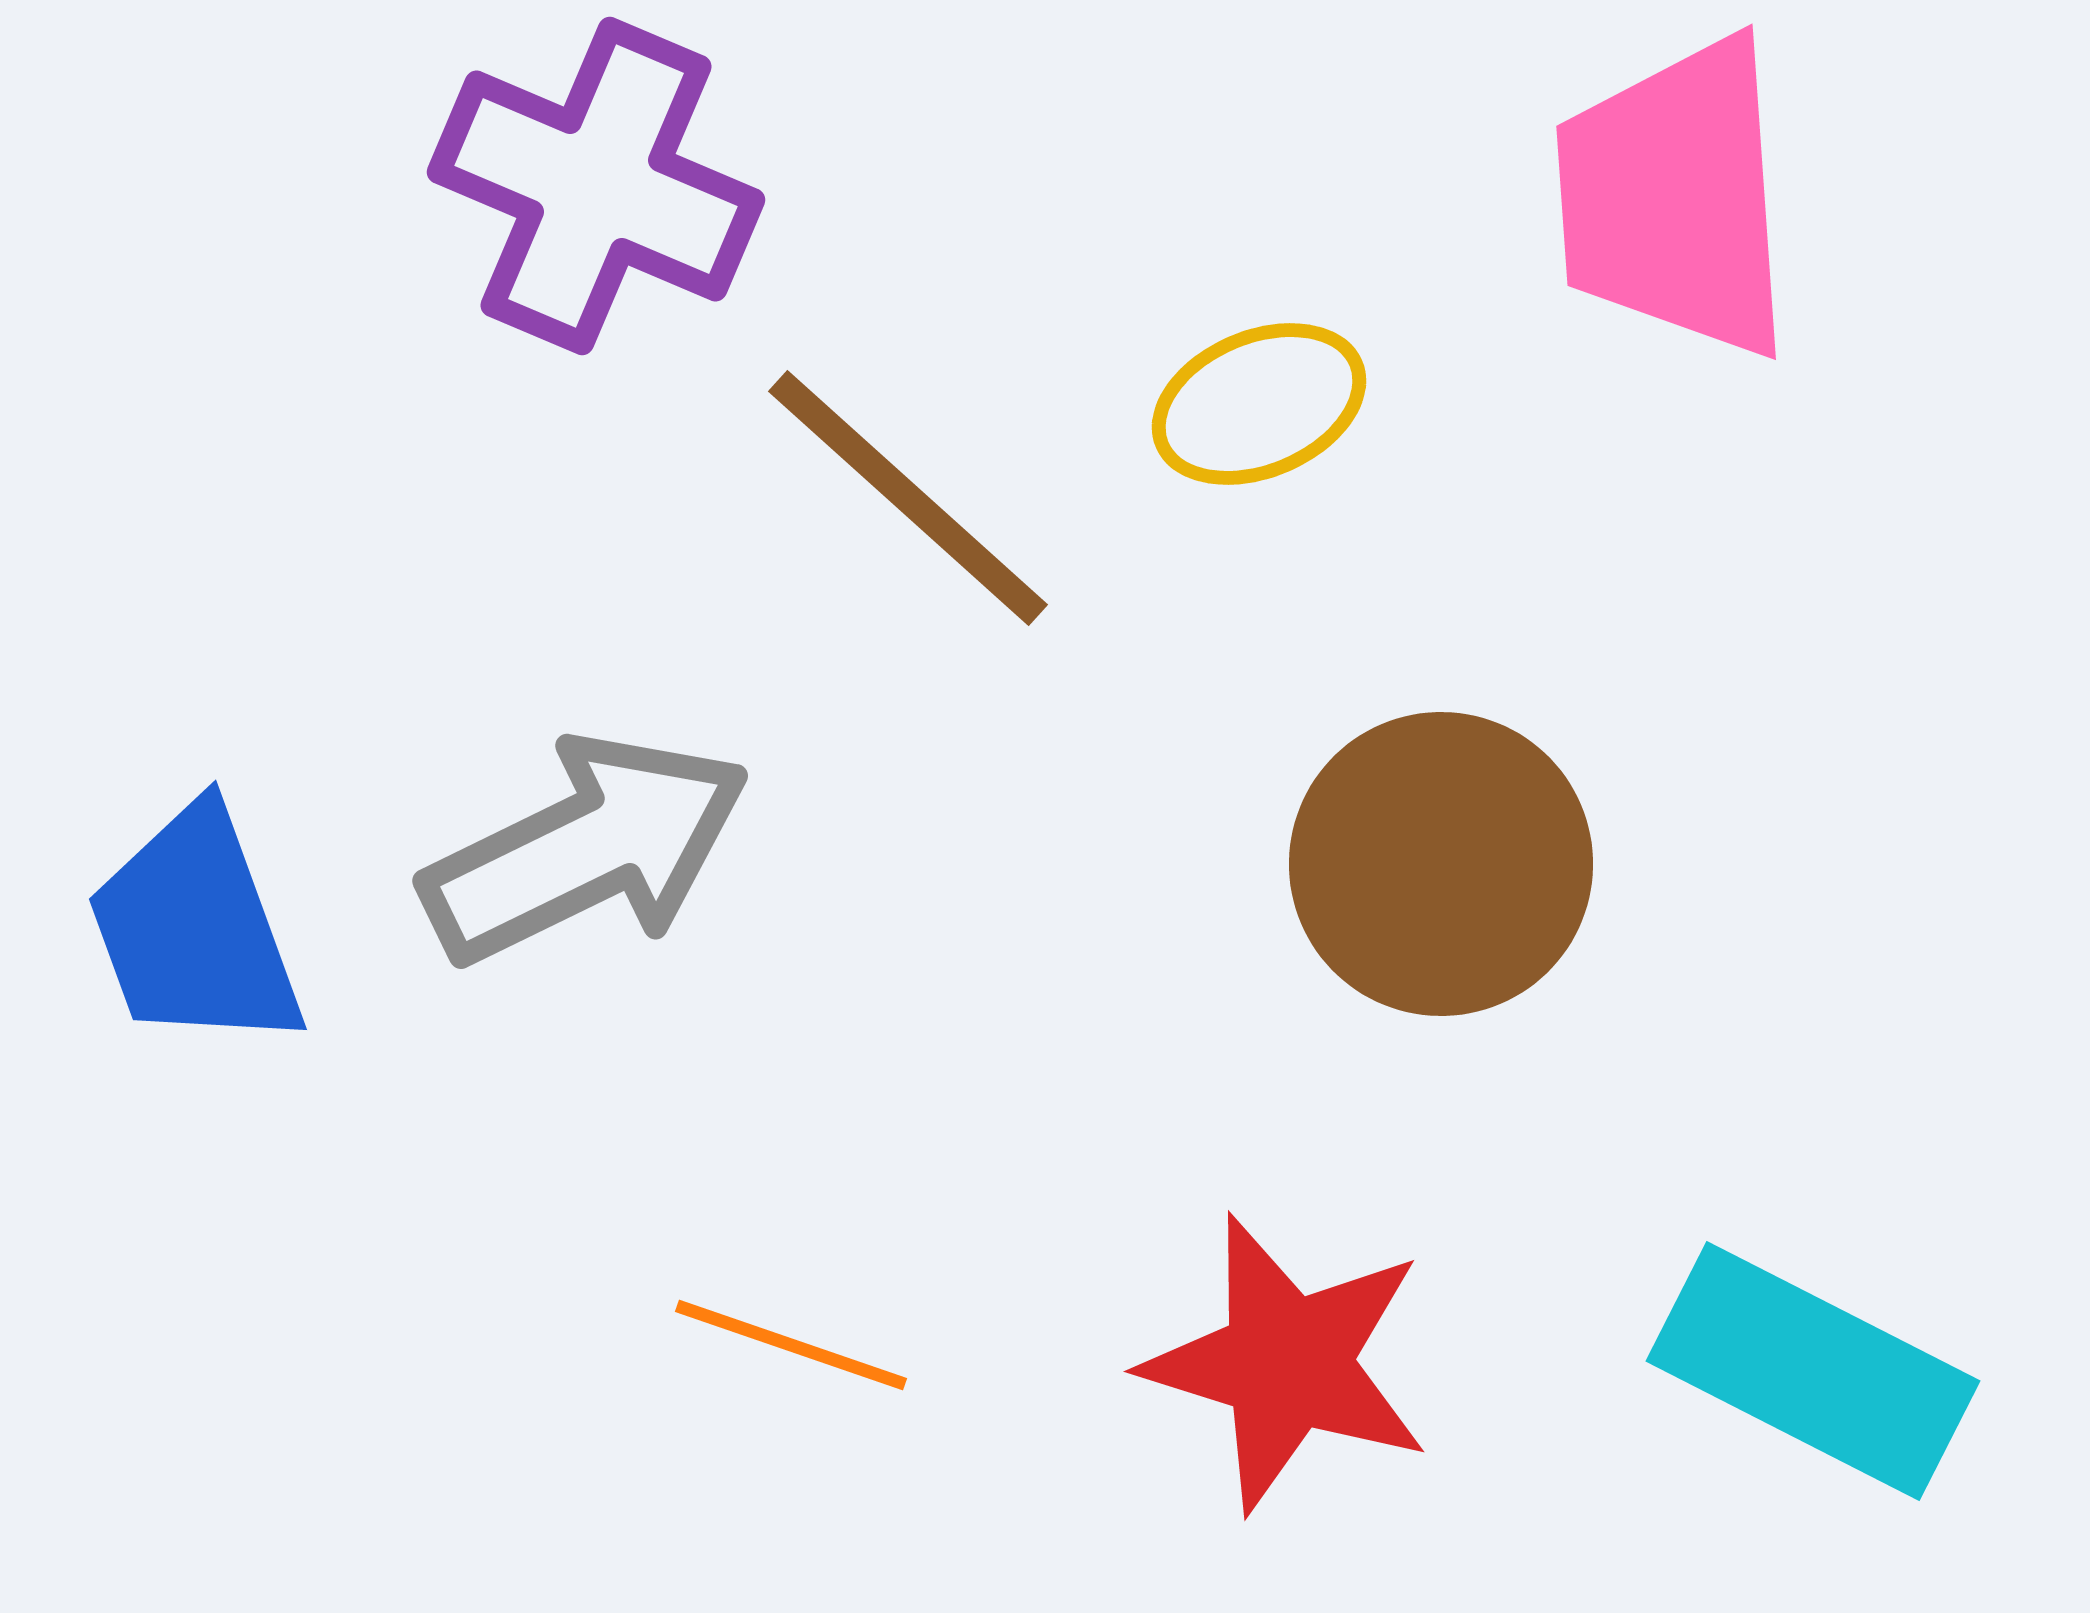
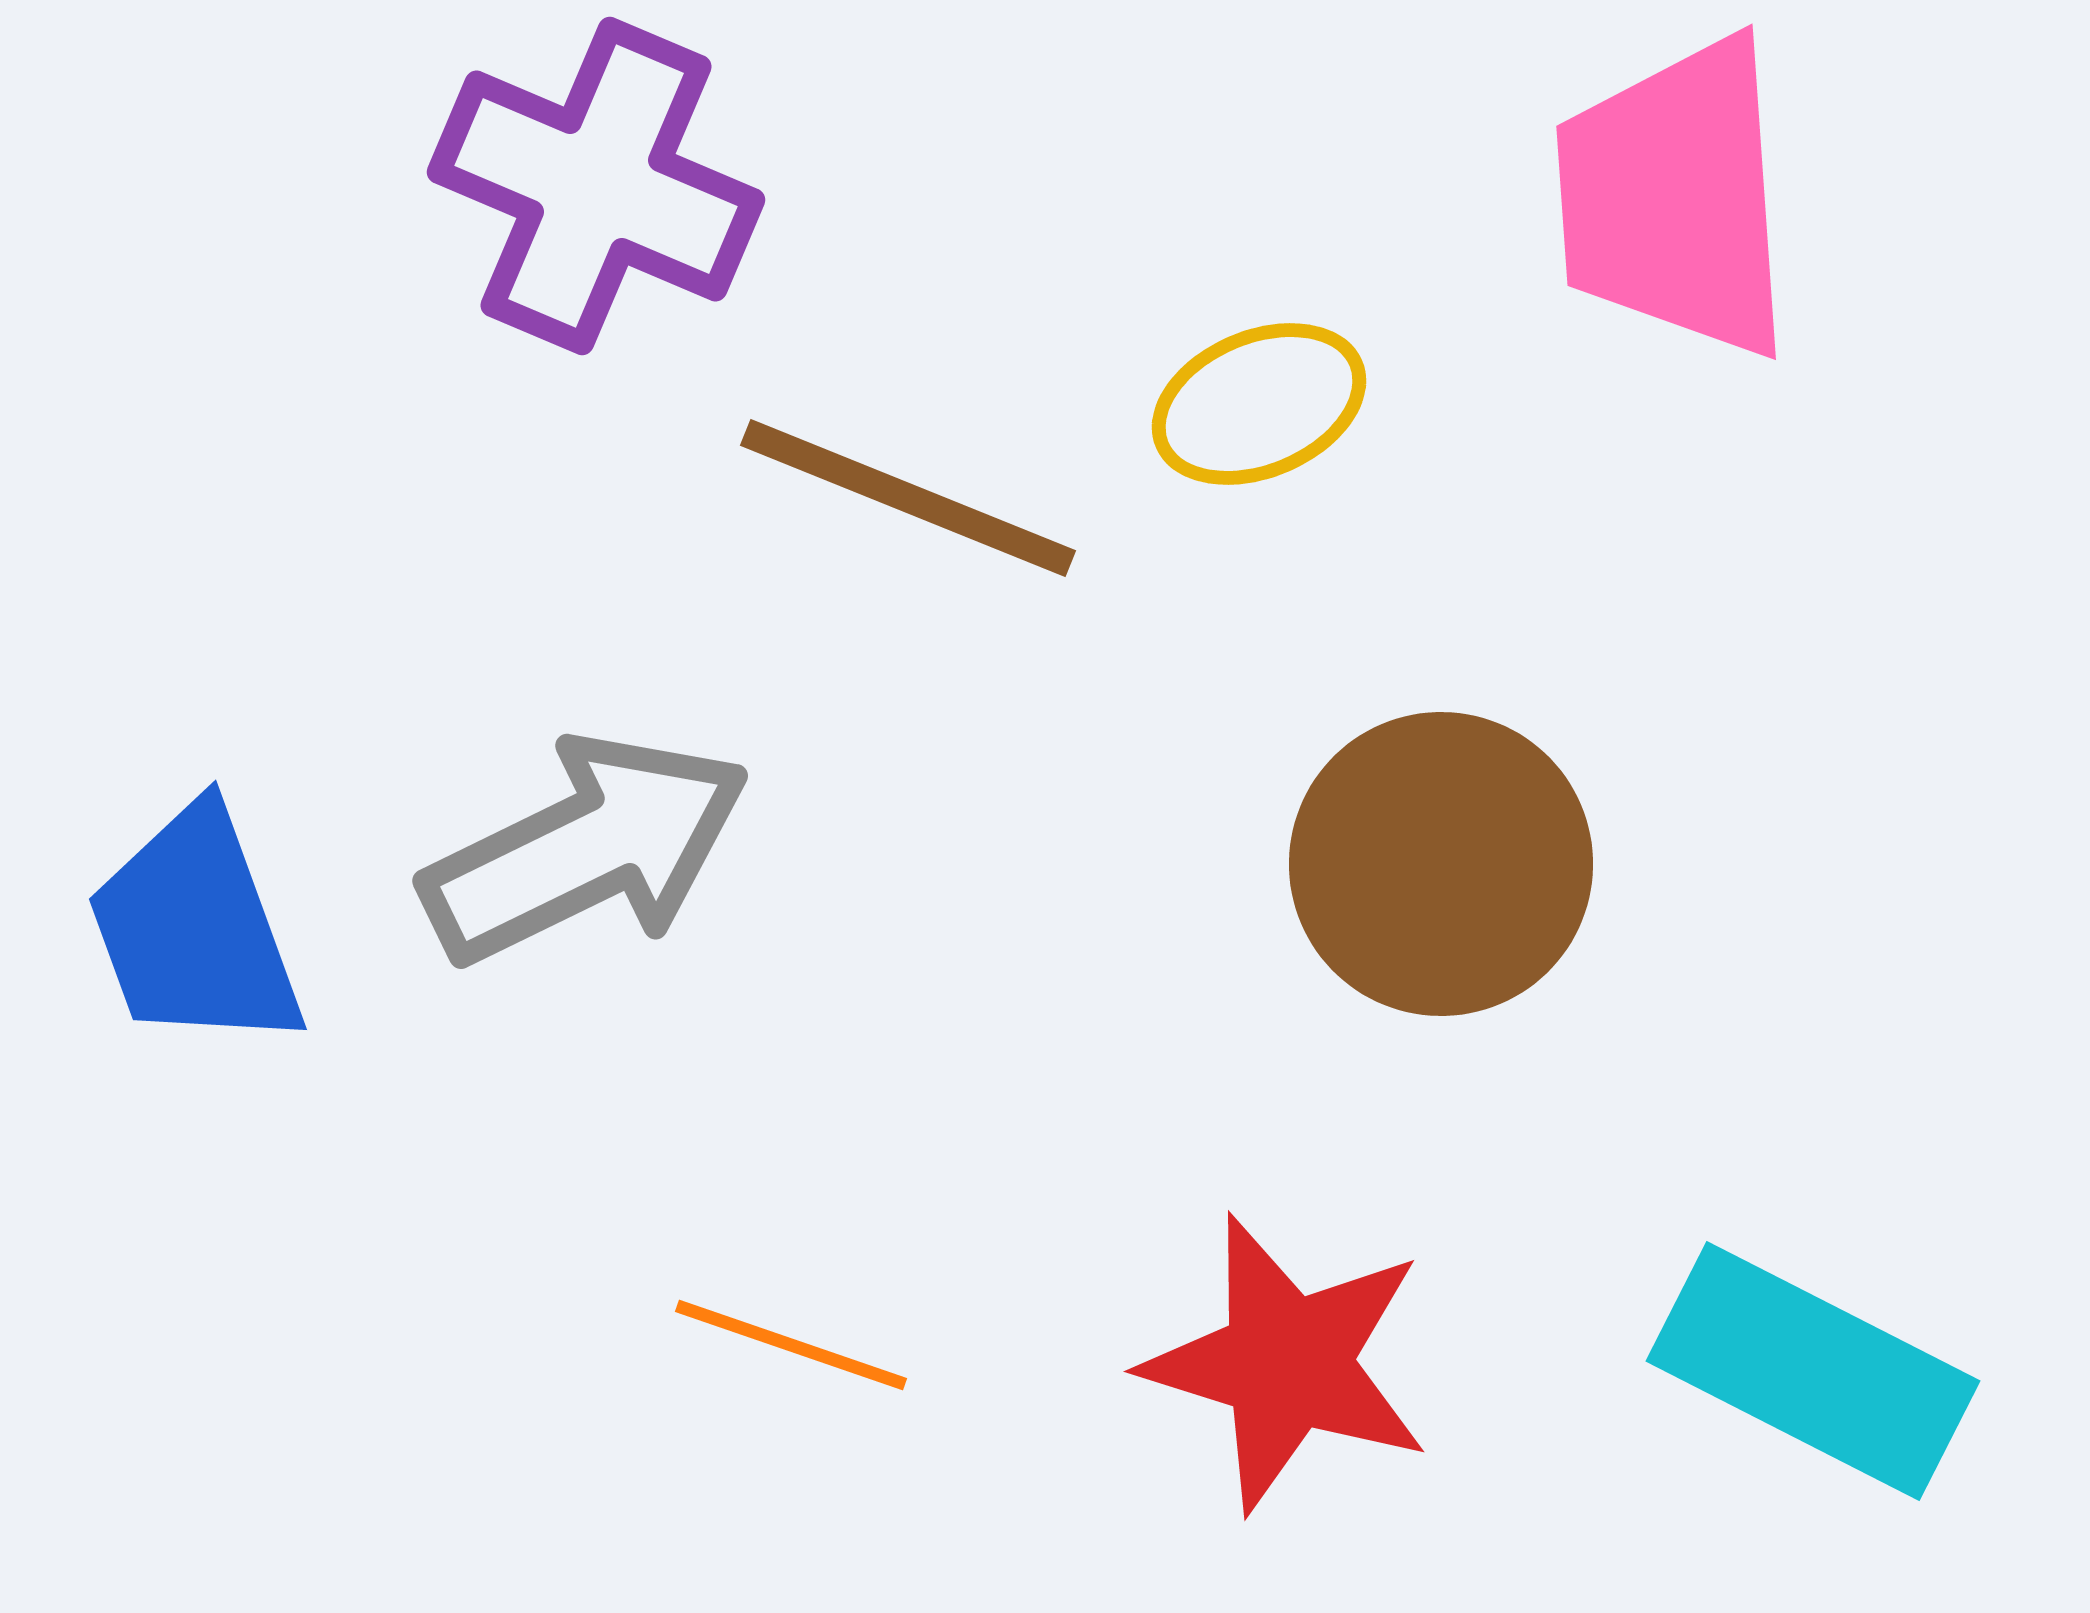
brown line: rotated 20 degrees counterclockwise
